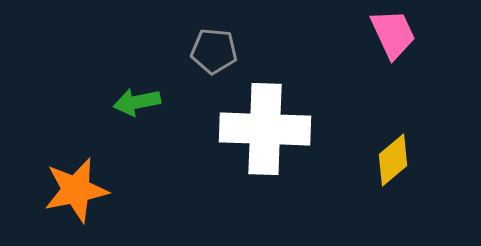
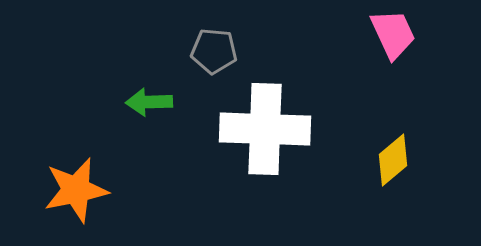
green arrow: moved 12 px right; rotated 9 degrees clockwise
